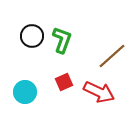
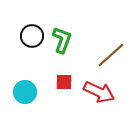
brown line: moved 1 px left, 1 px up
red square: rotated 24 degrees clockwise
